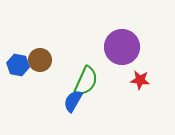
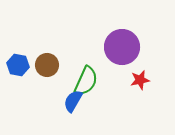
brown circle: moved 7 px right, 5 px down
red star: rotated 18 degrees counterclockwise
